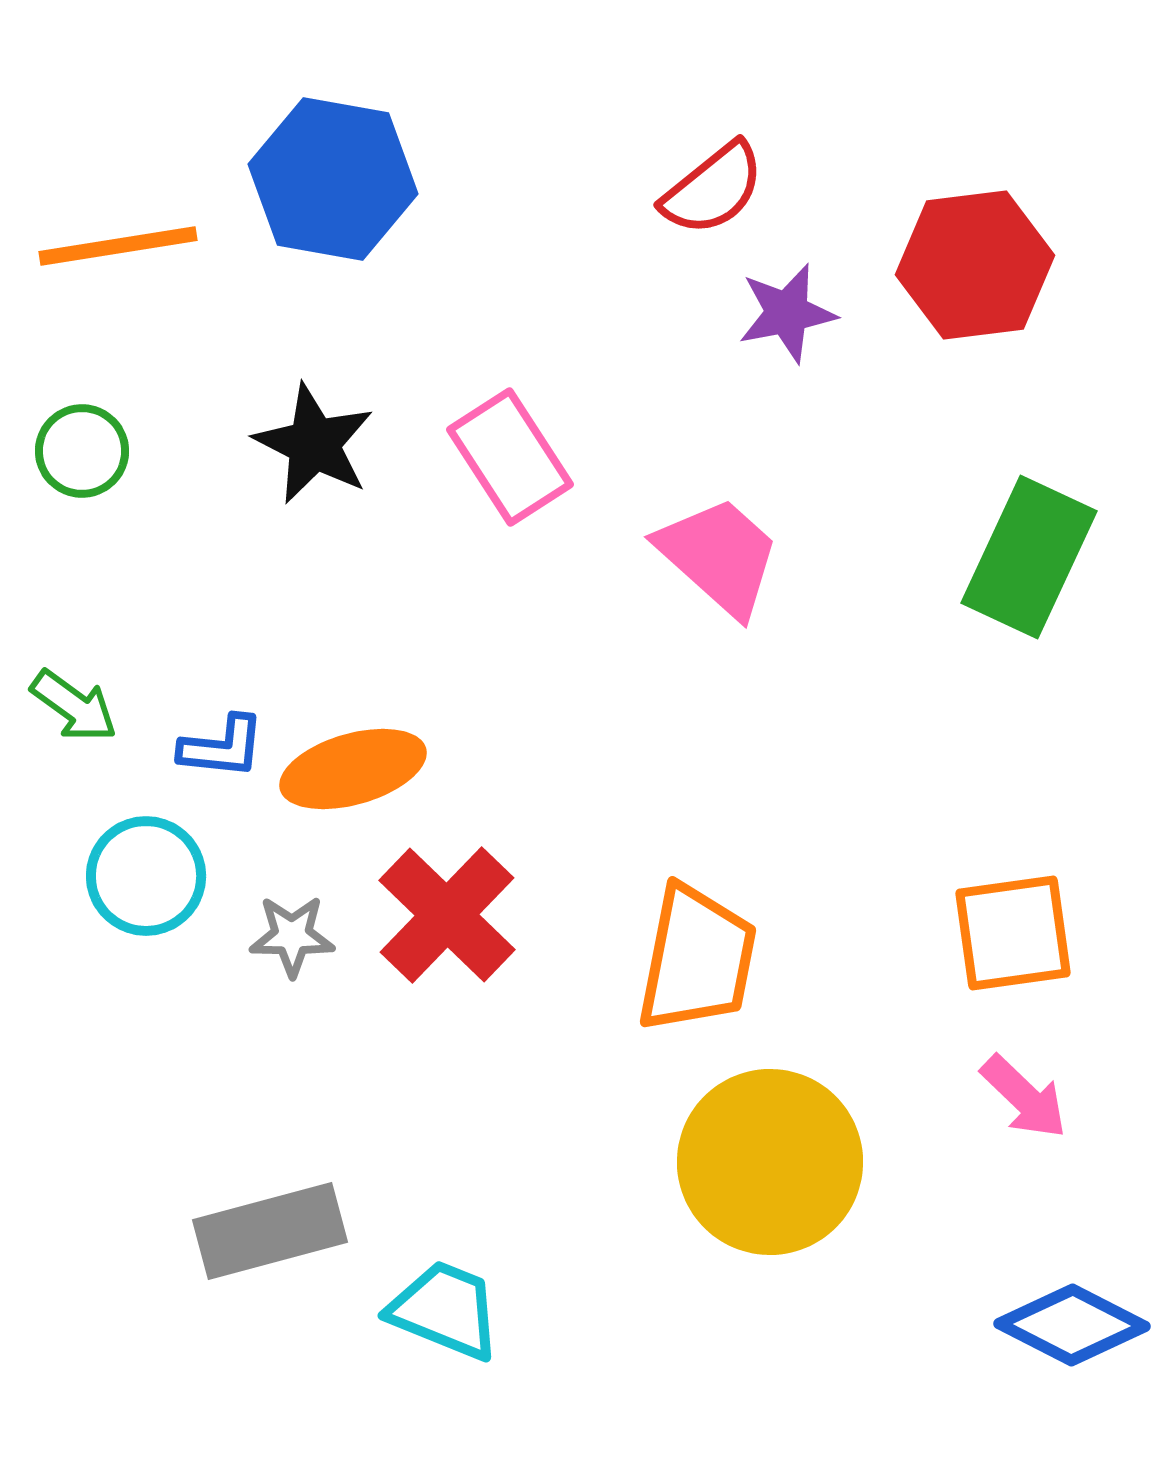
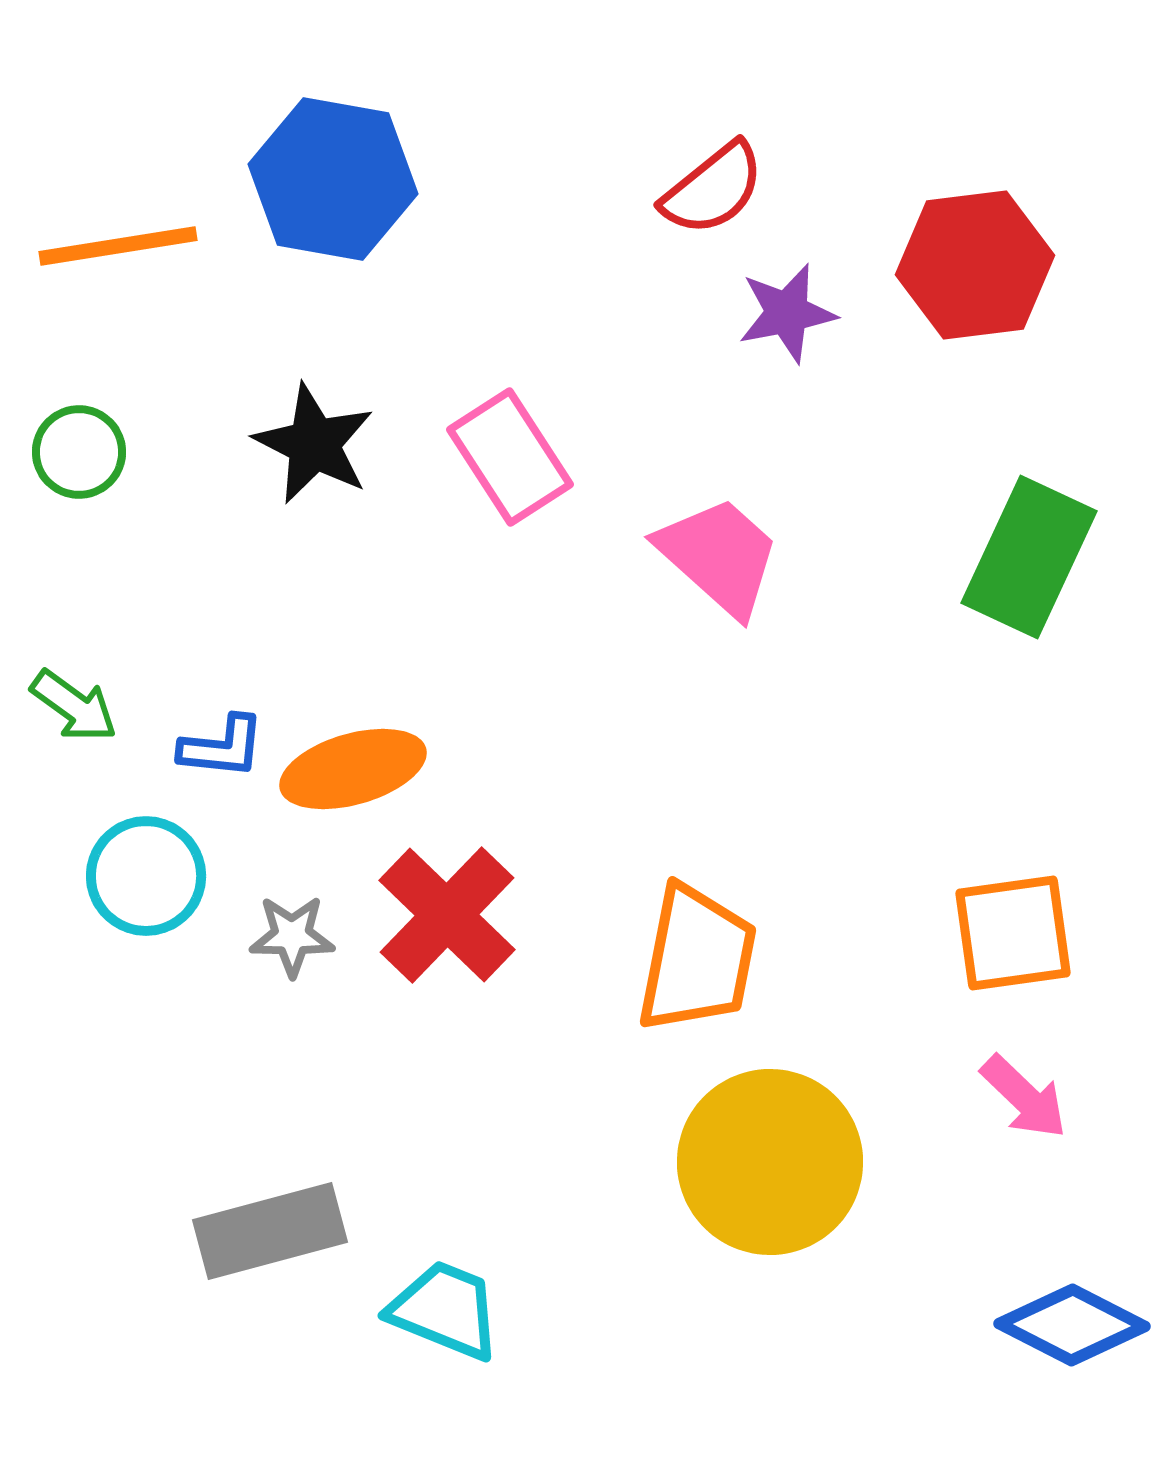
green circle: moved 3 px left, 1 px down
